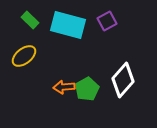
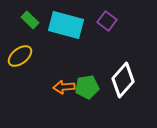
purple square: rotated 24 degrees counterclockwise
cyan rectangle: moved 2 px left
yellow ellipse: moved 4 px left
green pentagon: moved 2 px up; rotated 20 degrees clockwise
